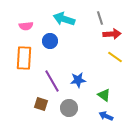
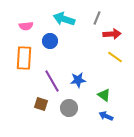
gray line: moved 3 px left; rotated 40 degrees clockwise
